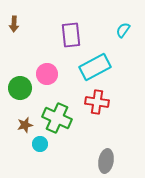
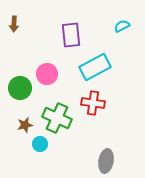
cyan semicircle: moved 1 px left, 4 px up; rotated 28 degrees clockwise
red cross: moved 4 px left, 1 px down
